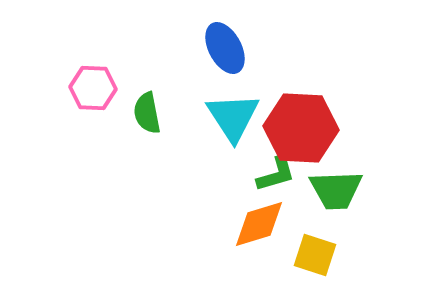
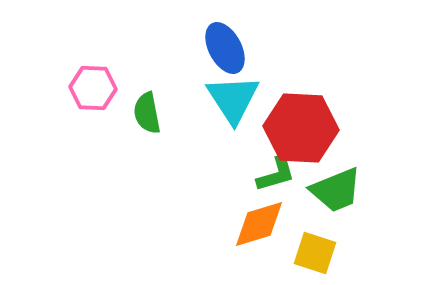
cyan triangle: moved 18 px up
green trapezoid: rotated 20 degrees counterclockwise
yellow square: moved 2 px up
